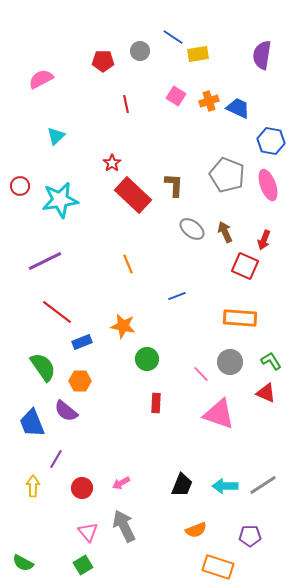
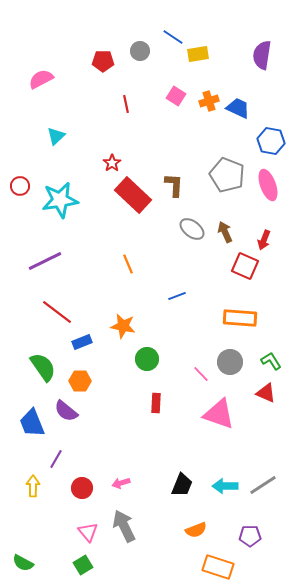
pink arrow at (121, 483): rotated 12 degrees clockwise
